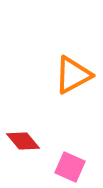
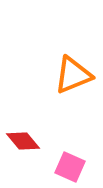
orange triangle: rotated 6 degrees clockwise
